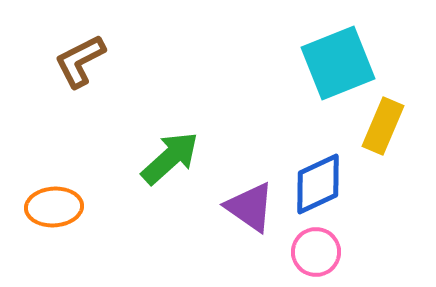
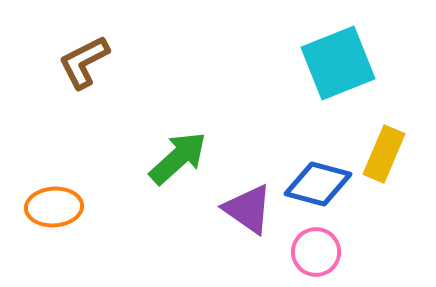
brown L-shape: moved 4 px right, 1 px down
yellow rectangle: moved 1 px right, 28 px down
green arrow: moved 8 px right
blue diamond: rotated 40 degrees clockwise
purple triangle: moved 2 px left, 2 px down
